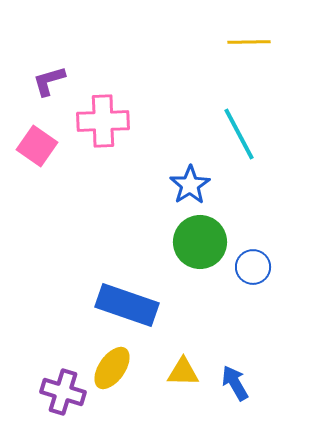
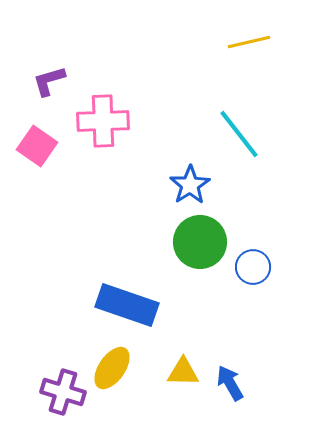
yellow line: rotated 12 degrees counterclockwise
cyan line: rotated 10 degrees counterclockwise
blue arrow: moved 5 px left
